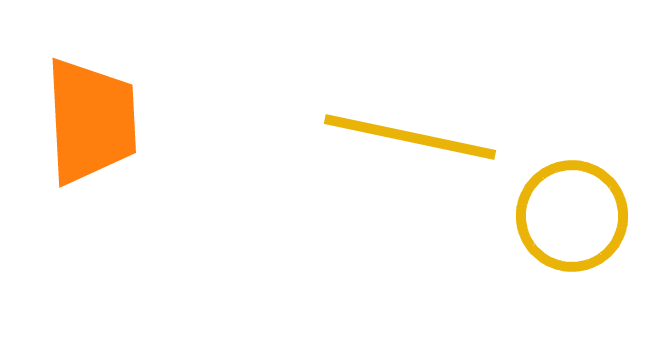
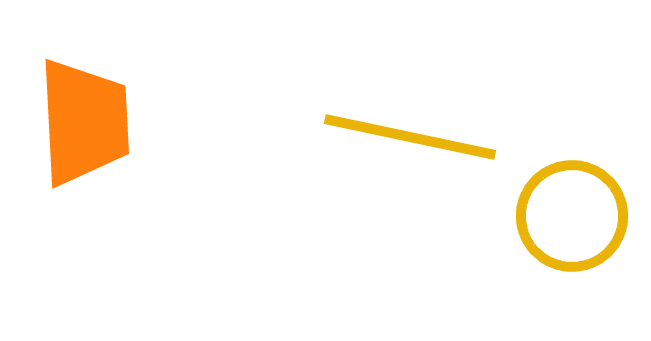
orange trapezoid: moved 7 px left, 1 px down
